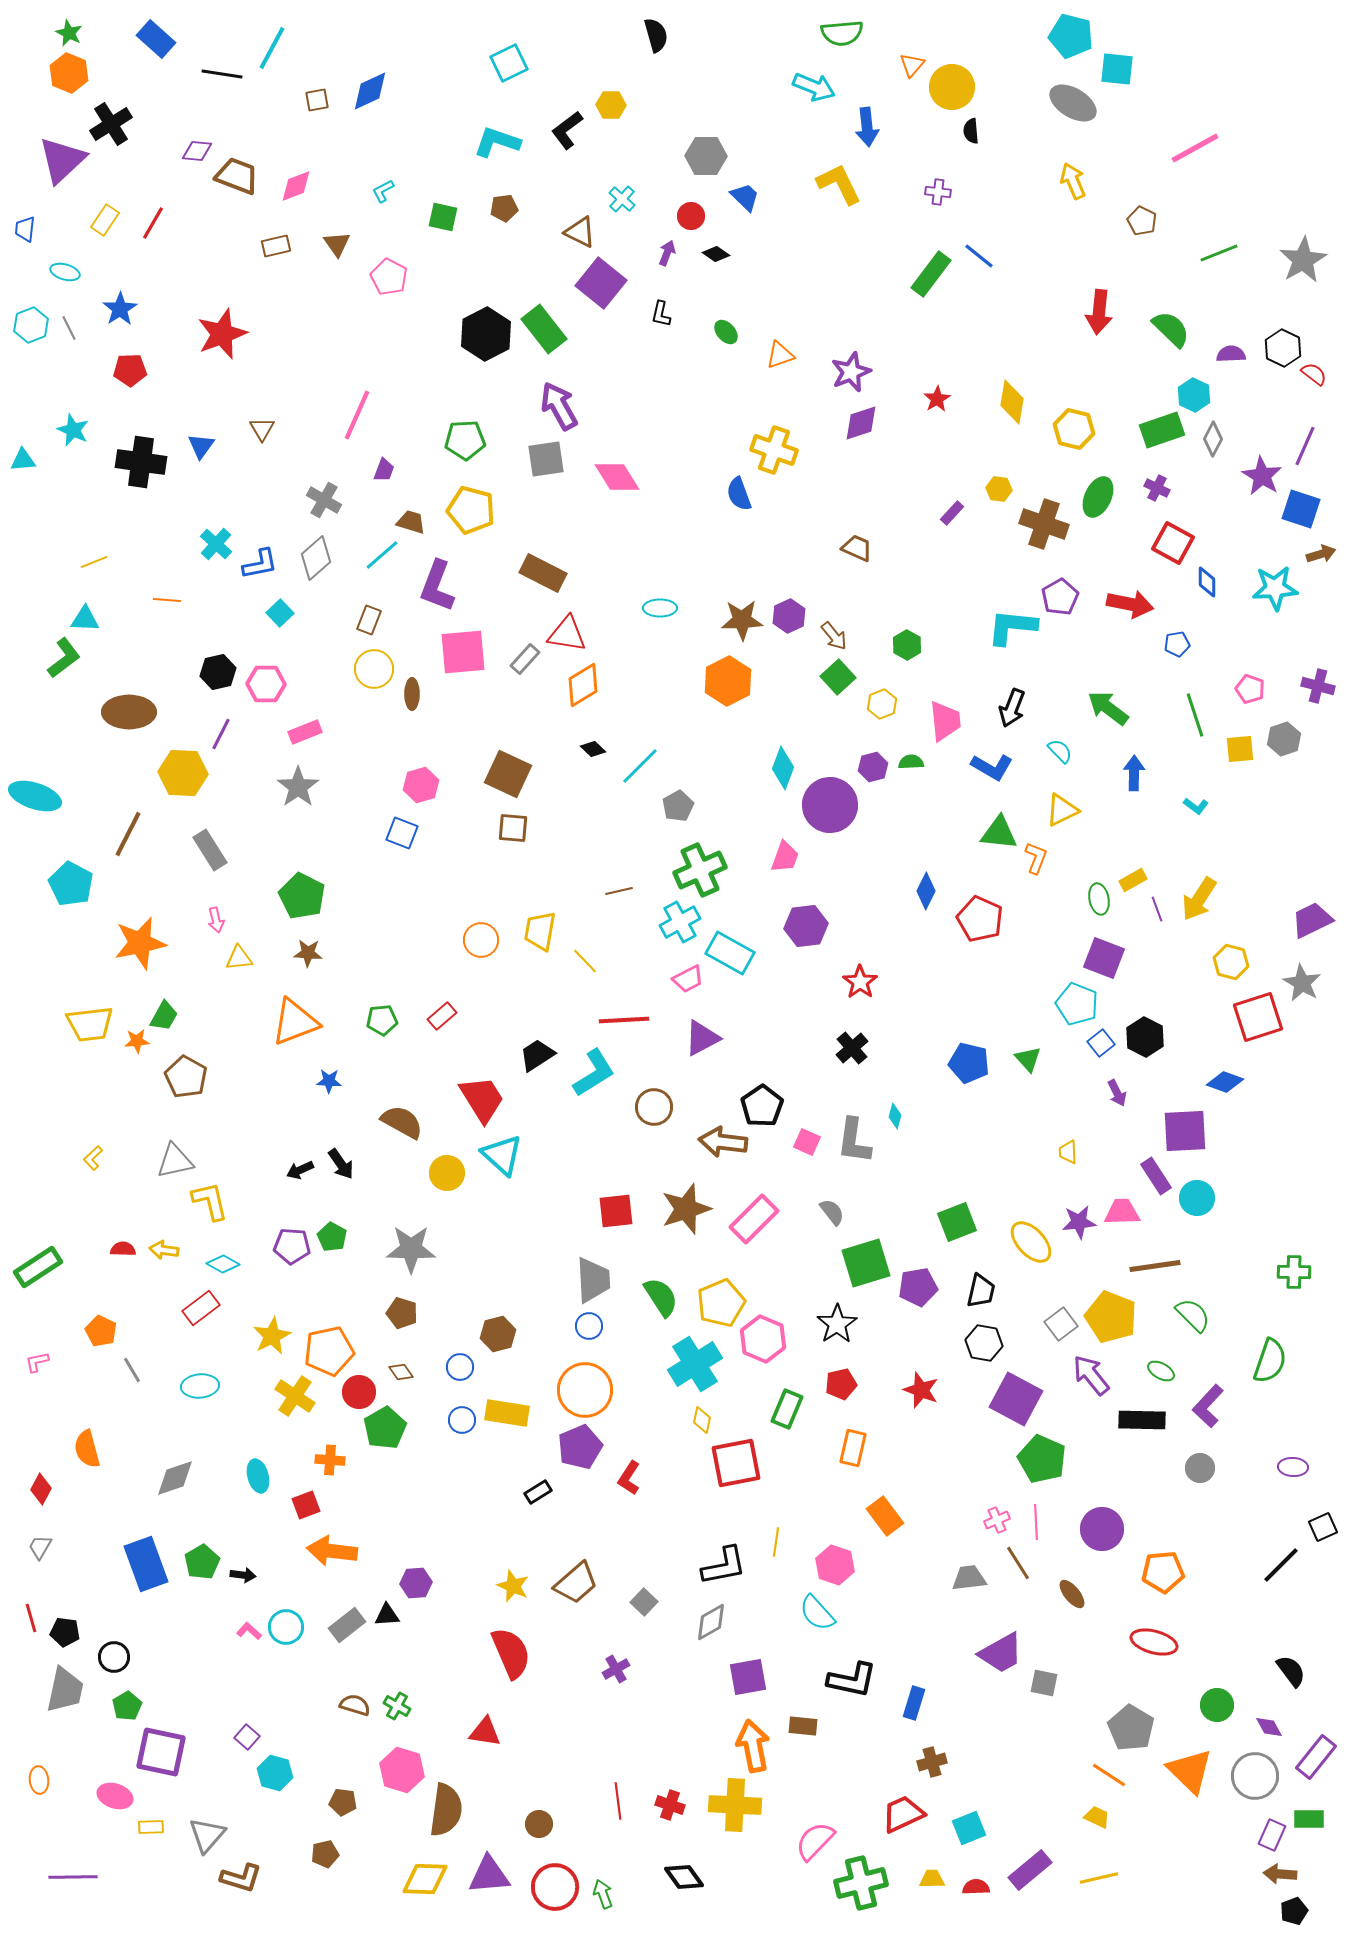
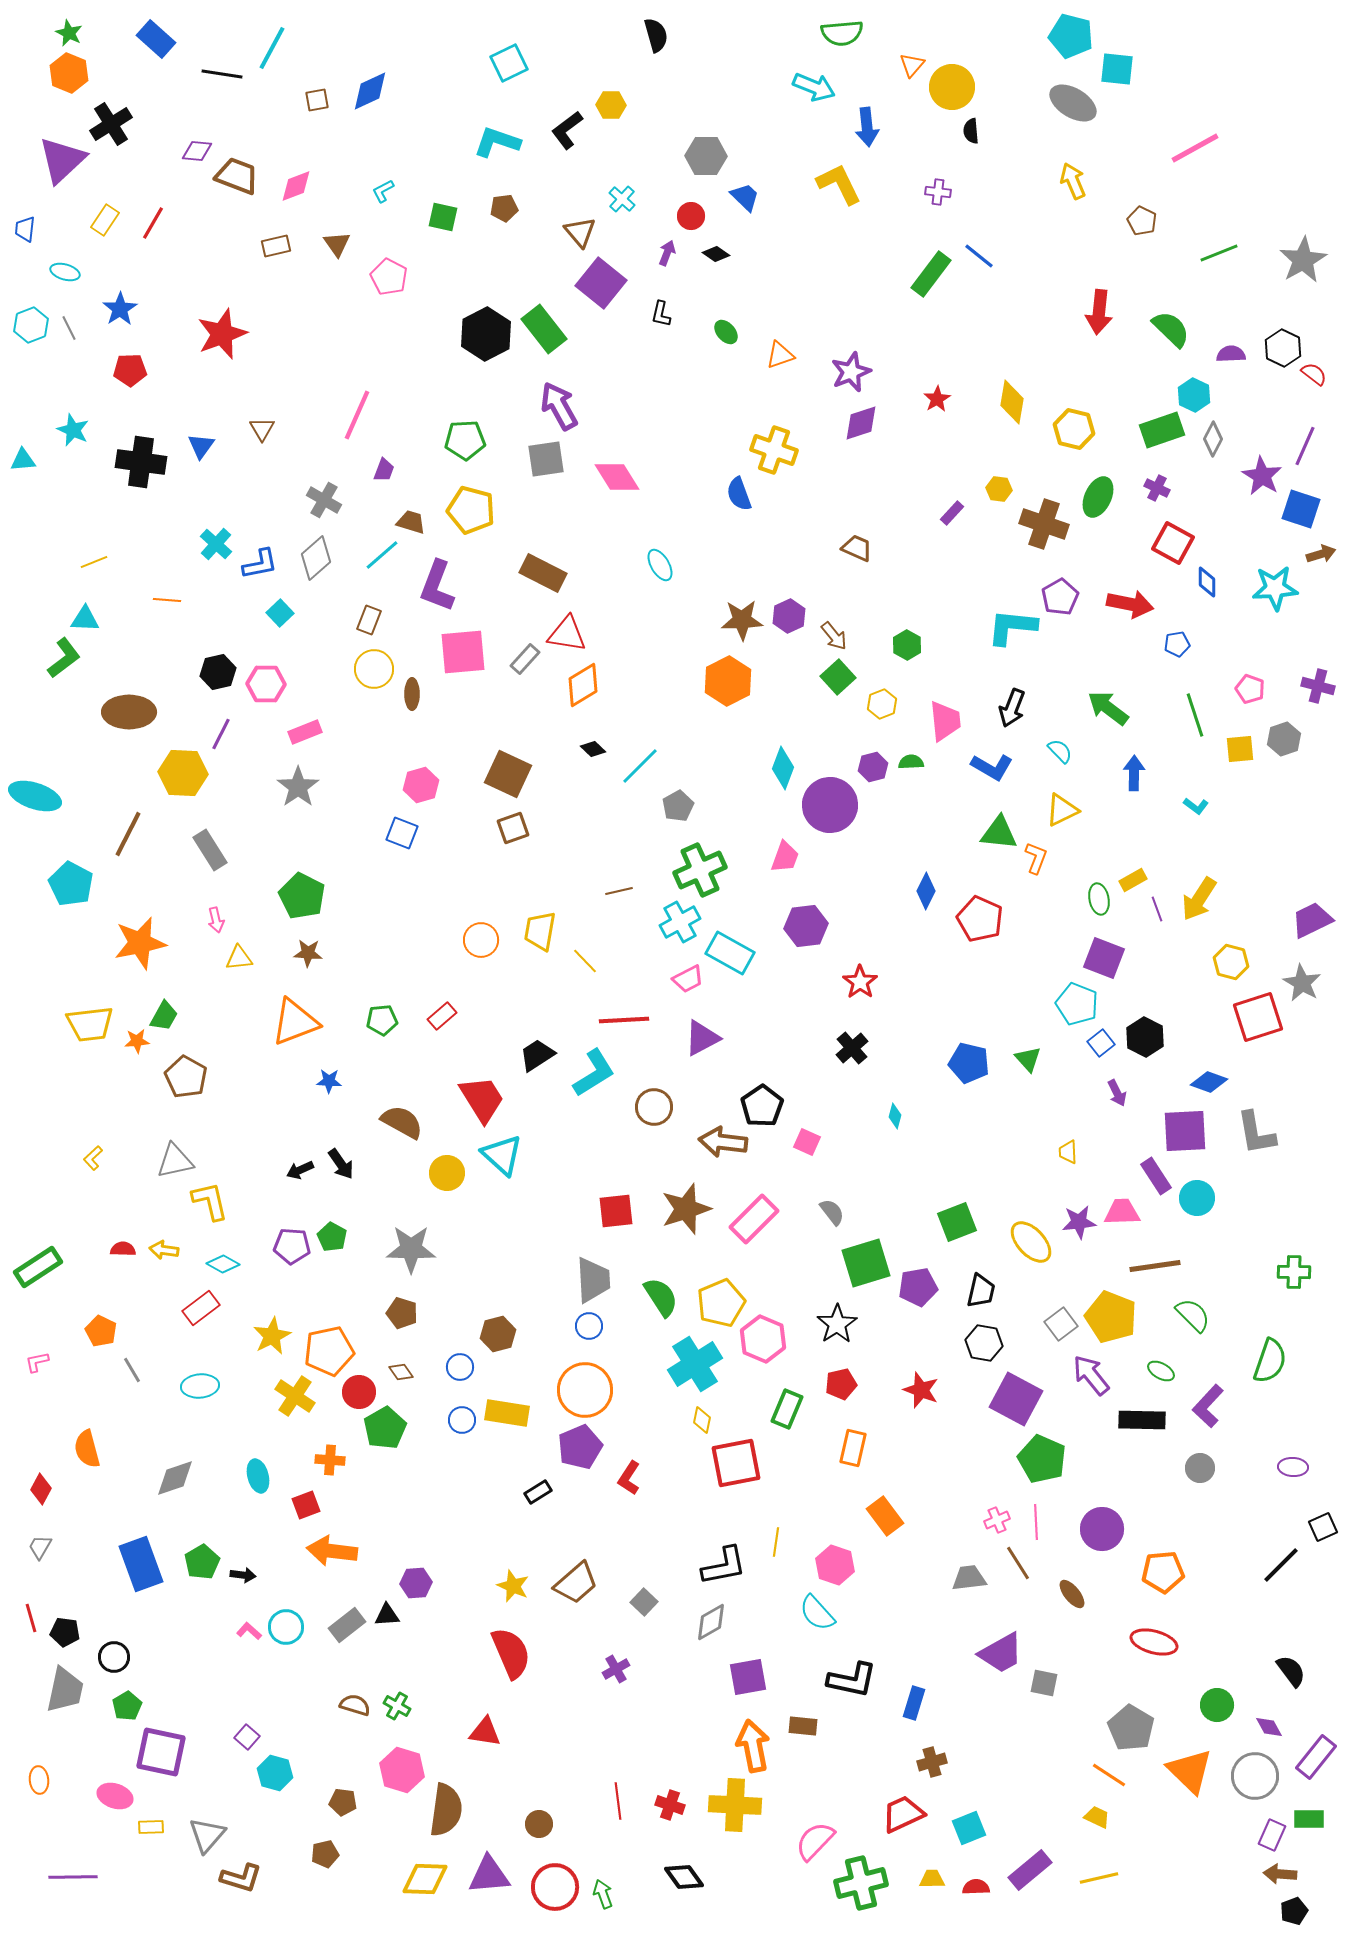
brown triangle at (580, 232): rotated 24 degrees clockwise
cyan ellipse at (660, 608): moved 43 px up; rotated 60 degrees clockwise
brown square at (513, 828): rotated 24 degrees counterclockwise
blue diamond at (1225, 1082): moved 16 px left
gray L-shape at (854, 1141): moved 402 px right, 8 px up; rotated 18 degrees counterclockwise
blue rectangle at (146, 1564): moved 5 px left
